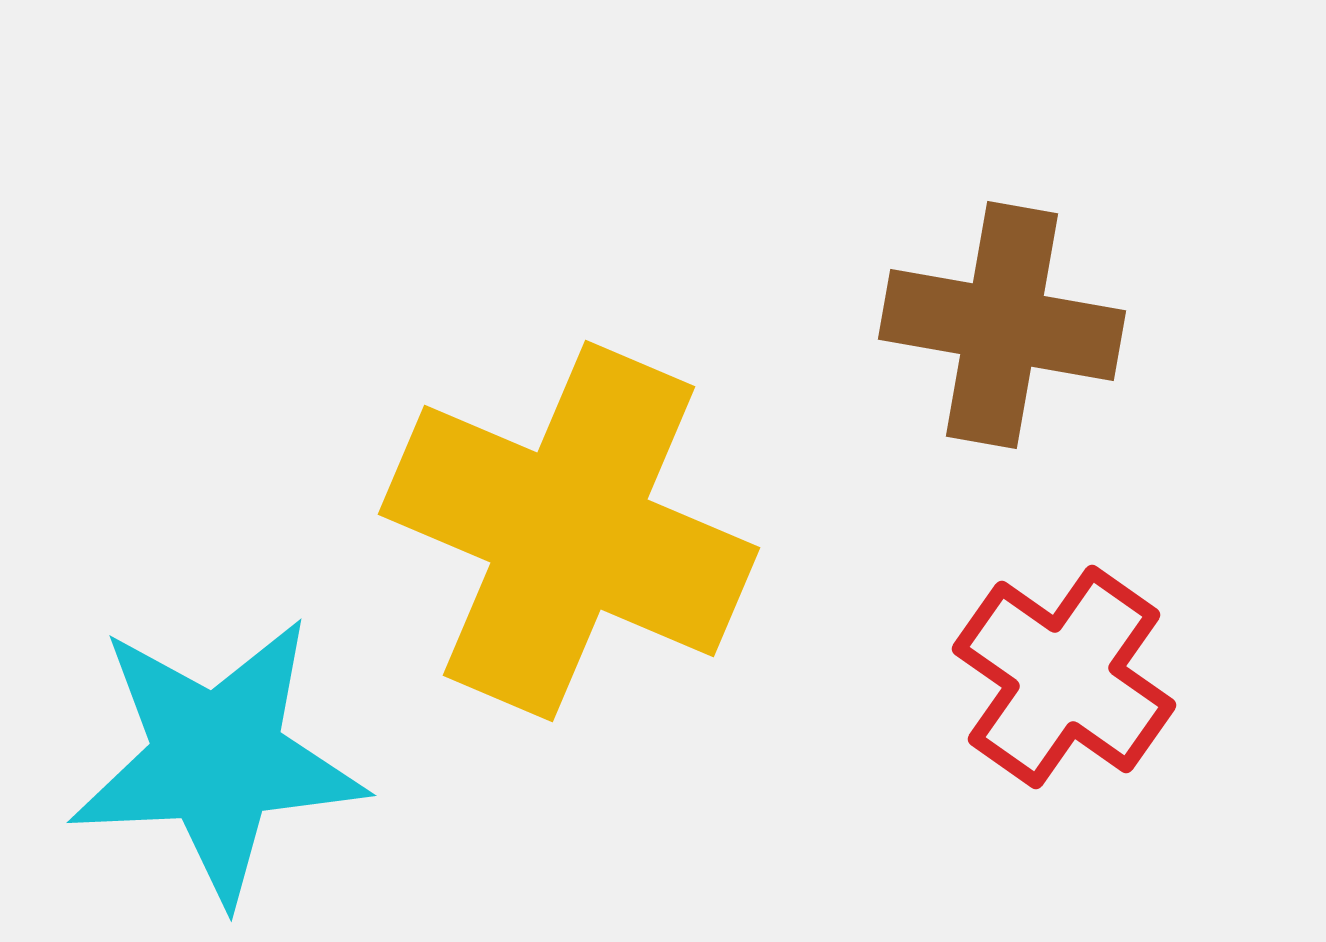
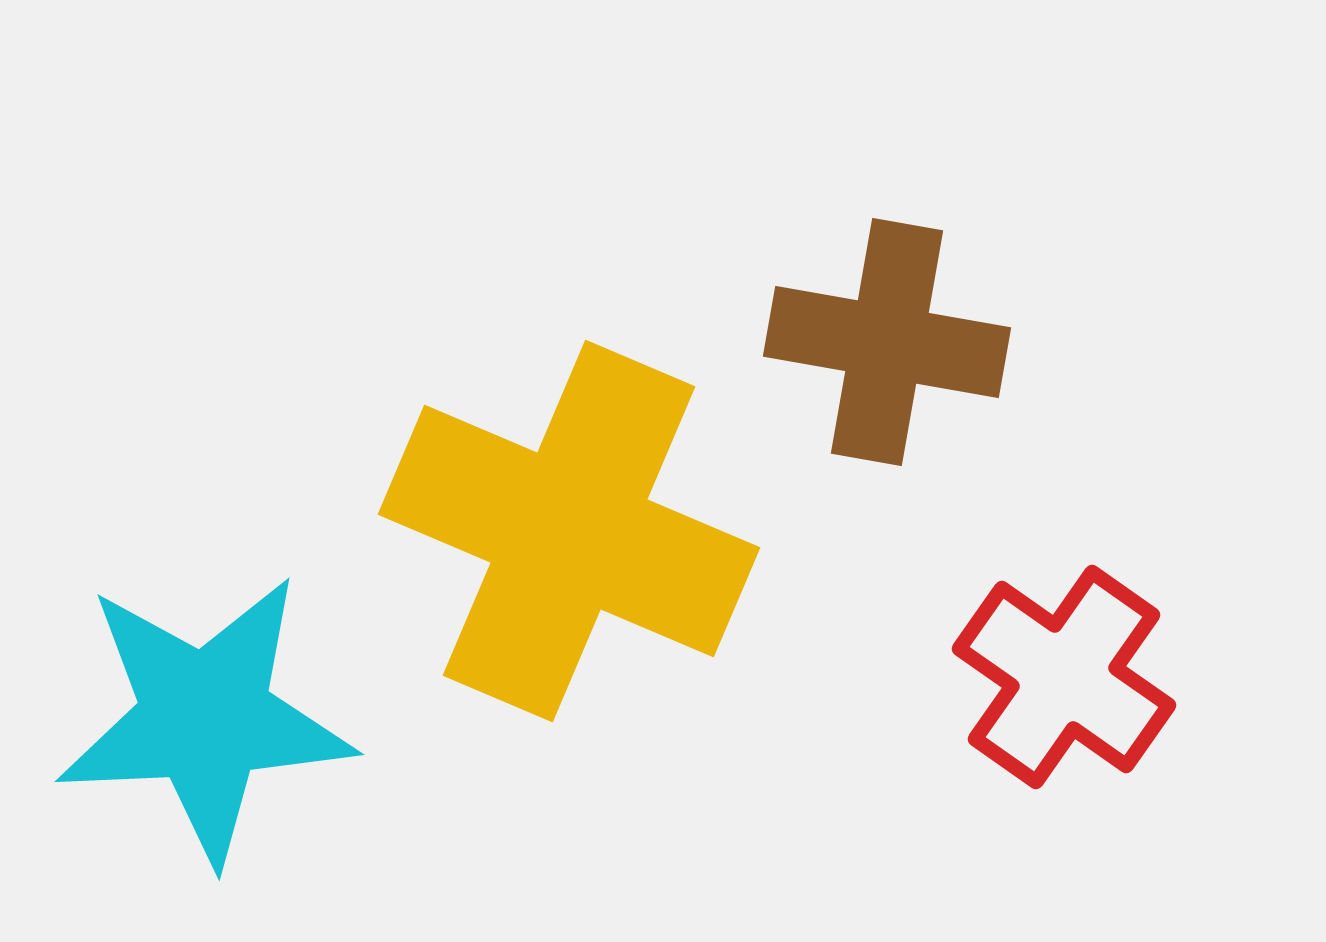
brown cross: moved 115 px left, 17 px down
cyan star: moved 12 px left, 41 px up
